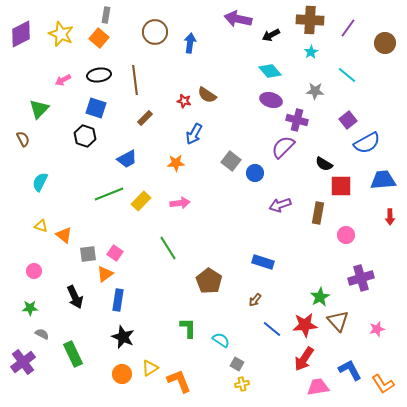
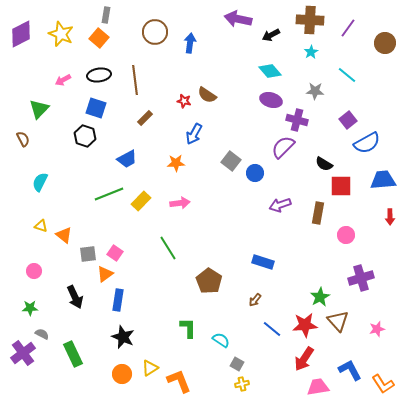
purple cross at (23, 362): moved 9 px up
